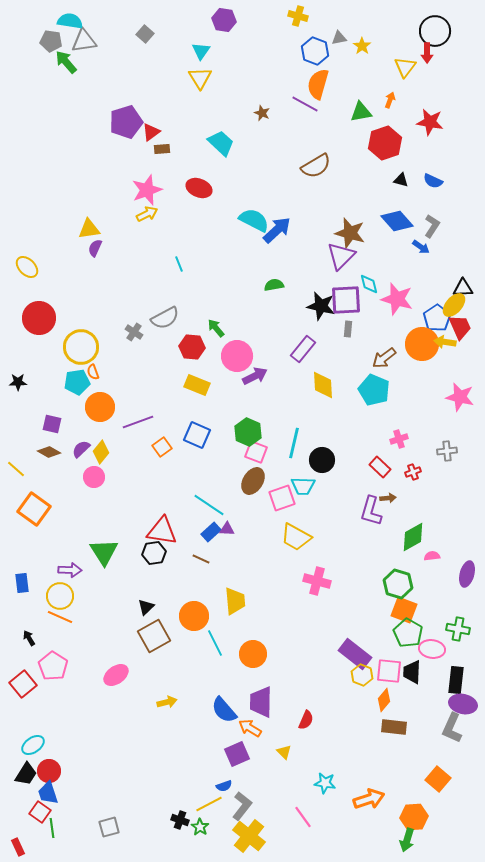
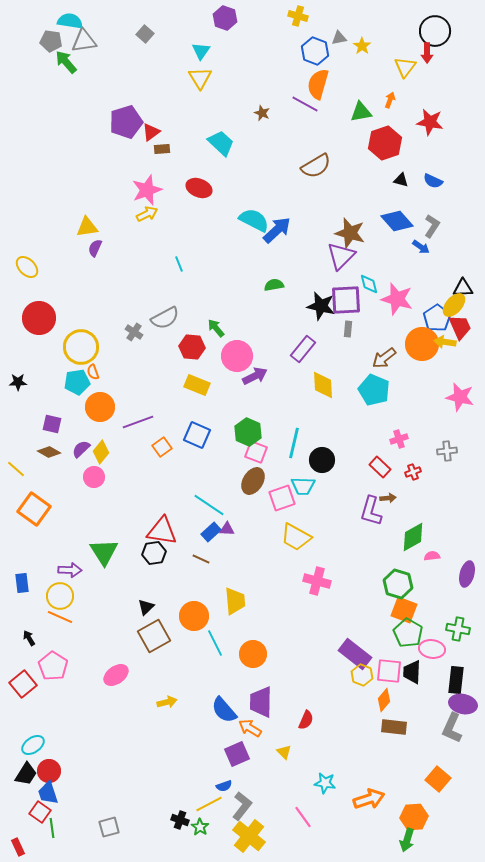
purple hexagon at (224, 20): moved 1 px right, 2 px up; rotated 10 degrees clockwise
yellow triangle at (89, 229): moved 2 px left, 2 px up
